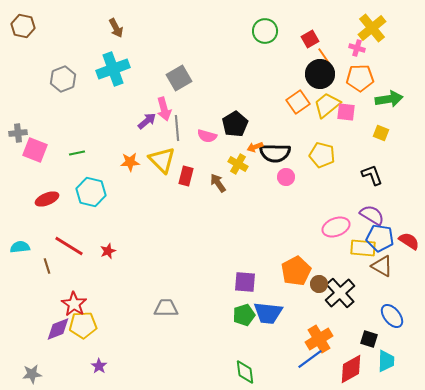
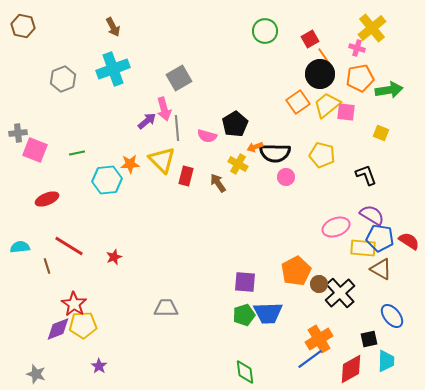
brown arrow at (116, 28): moved 3 px left, 1 px up
orange pentagon at (360, 78): rotated 8 degrees counterclockwise
green arrow at (389, 99): moved 9 px up
orange star at (130, 162): moved 2 px down
black L-shape at (372, 175): moved 6 px left
cyan hexagon at (91, 192): moved 16 px right, 12 px up; rotated 20 degrees counterclockwise
red star at (108, 251): moved 6 px right, 6 px down
brown triangle at (382, 266): moved 1 px left, 3 px down
blue trapezoid at (268, 313): rotated 8 degrees counterclockwise
black square at (369, 339): rotated 30 degrees counterclockwise
gray star at (32, 374): moved 4 px right; rotated 24 degrees clockwise
